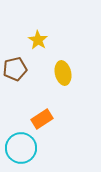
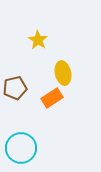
brown pentagon: moved 19 px down
orange rectangle: moved 10 px right, 21 px up
